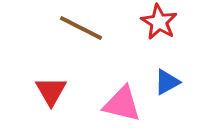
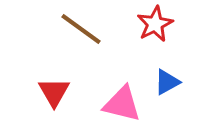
red star: moved 4 px left, 2 px down; rotated 15 degrees clockwise
brown line: moved 1 px down; rotated 9 degrees clockwise
red triangle: moved 3 px right, 1 px down
